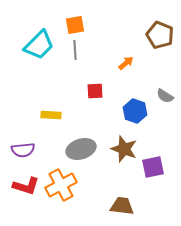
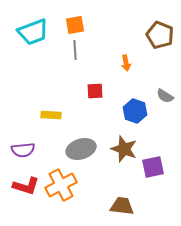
cyan trapezoid: moved 6 px left, 13 px up; rotated 24 degrees clockwise
orange arrow: rotated 119 degrees clockwise
